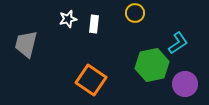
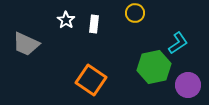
white star: moved 2 px left, 1 px down; rotated 24 degrees counterclockwise
gray trapezoid: rotated 80 degrees counterclockwise
green hexagon: moved 2 px right, 2 px down
purple circle: moved 3 px right, 1 px down
